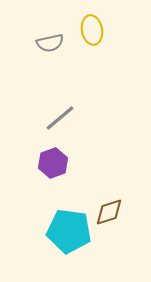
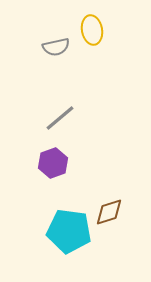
gray semicircle: moved 6 px right, 4 px down
